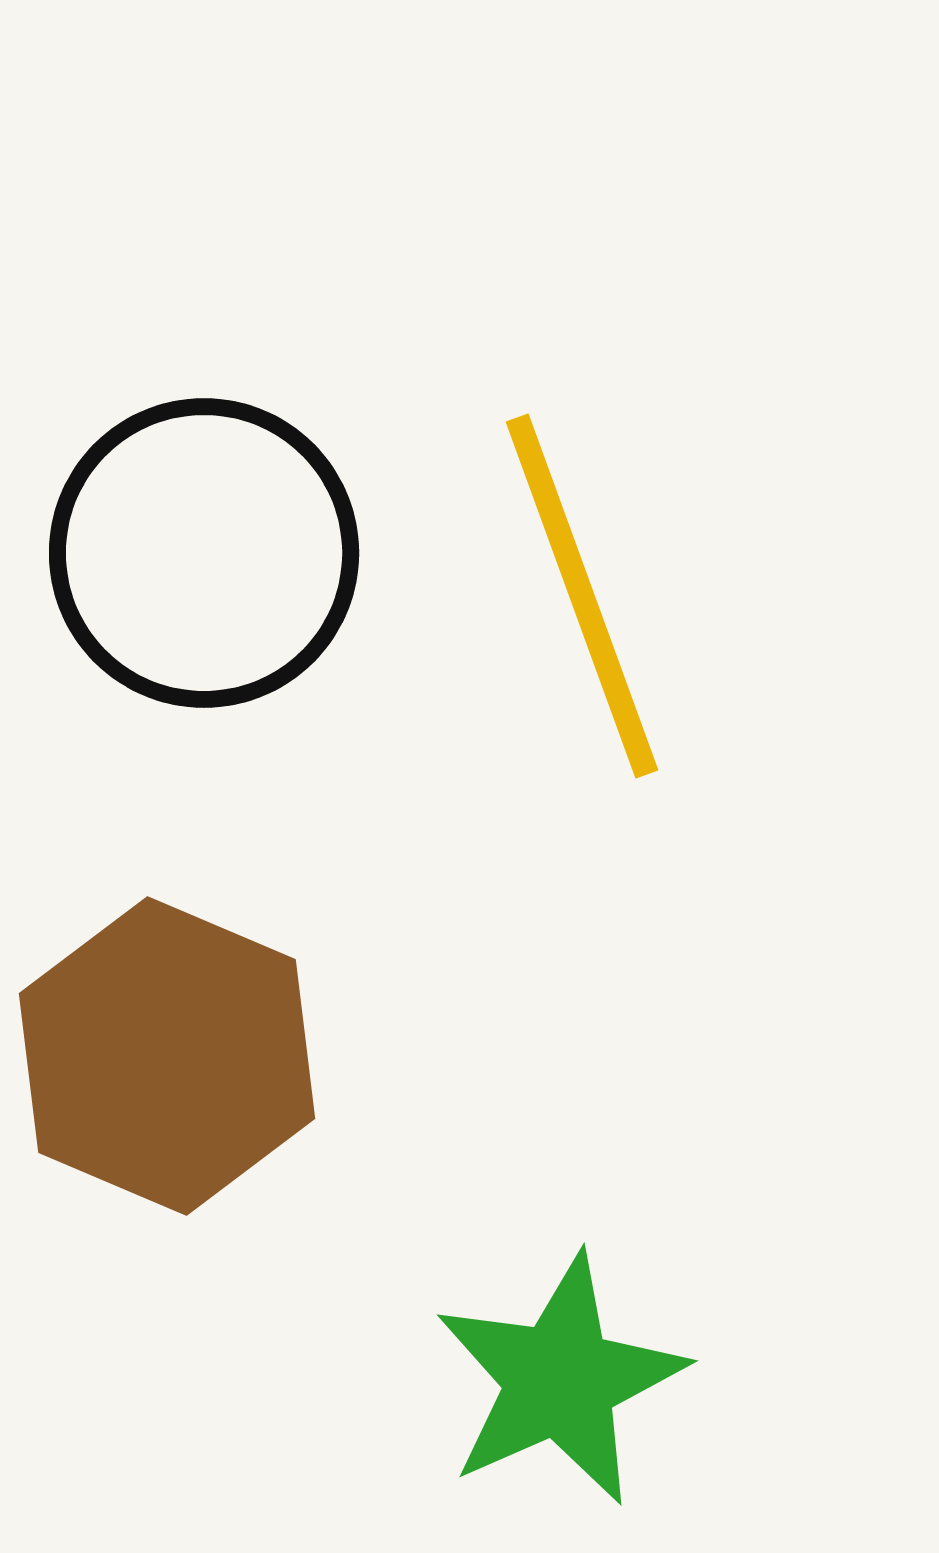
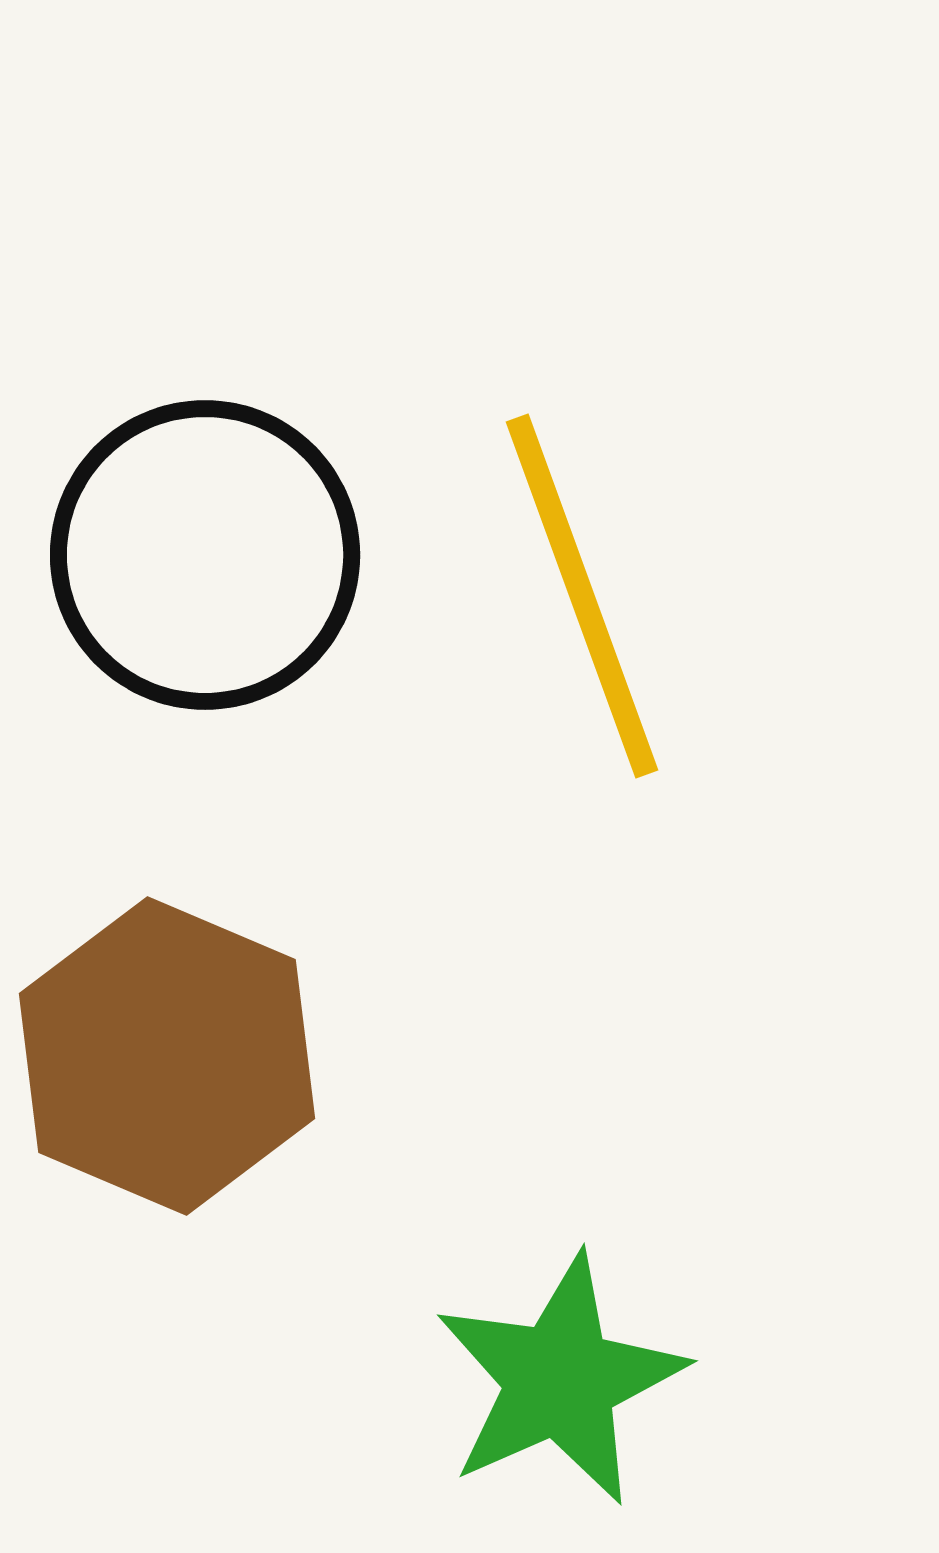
black circle: moved 1 px right, 2 px down
